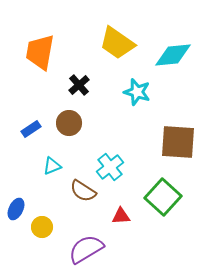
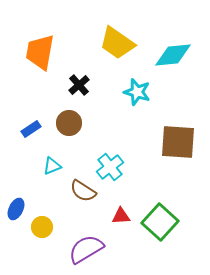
green square: moved 3 px left, 25 px down
